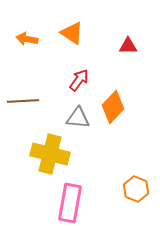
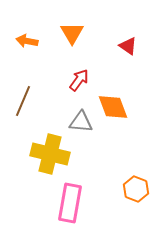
orange triangle: rotated 25 degrees clockwise
orange arrow: moved 2 px down
red triangle: rotated 36 degrees clockwise
brown line: rotated 64 degrees counterclockwise
orange diamond: rotated 64 degrees counterclockwise
gray triangle: moved 3 px right, 4 px down
